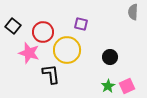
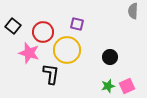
gray semicircle: moved 1 px up
purple square: moved 4 px left
black L-shape: rotated 15 degrees clockwise
green star: rotated 16 degrees clockwise
